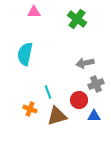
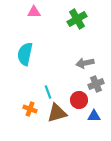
green cross: rotated 24 degrees clockwise
brown triangle: moved 3 px up
